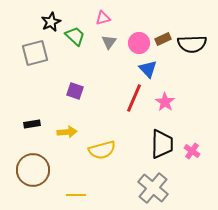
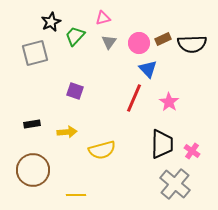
green trapezoid: rotated 90 degrees counterclockwise
pink star: moved 4 px right
gray cross: moved 22 px right, 4 px up
